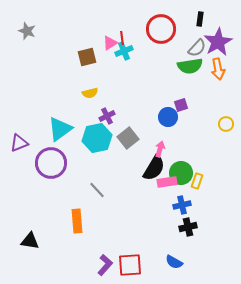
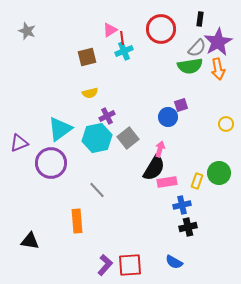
pink triangle: moved 13 px up
green circle: moved 38 px right
